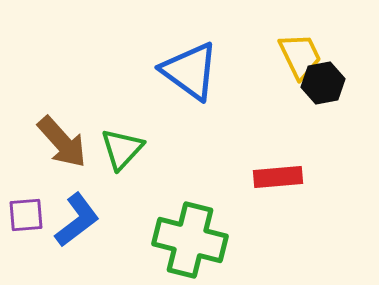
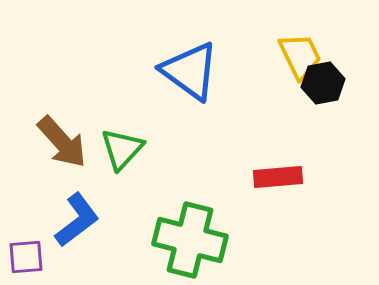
purple square: moved 42 px down
